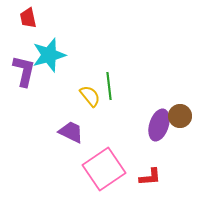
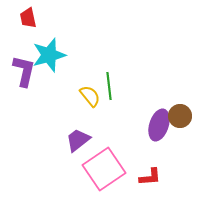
purple trapezoid: moved 7 px right, 8 px down; rotated 64 degrees counterclockwise
